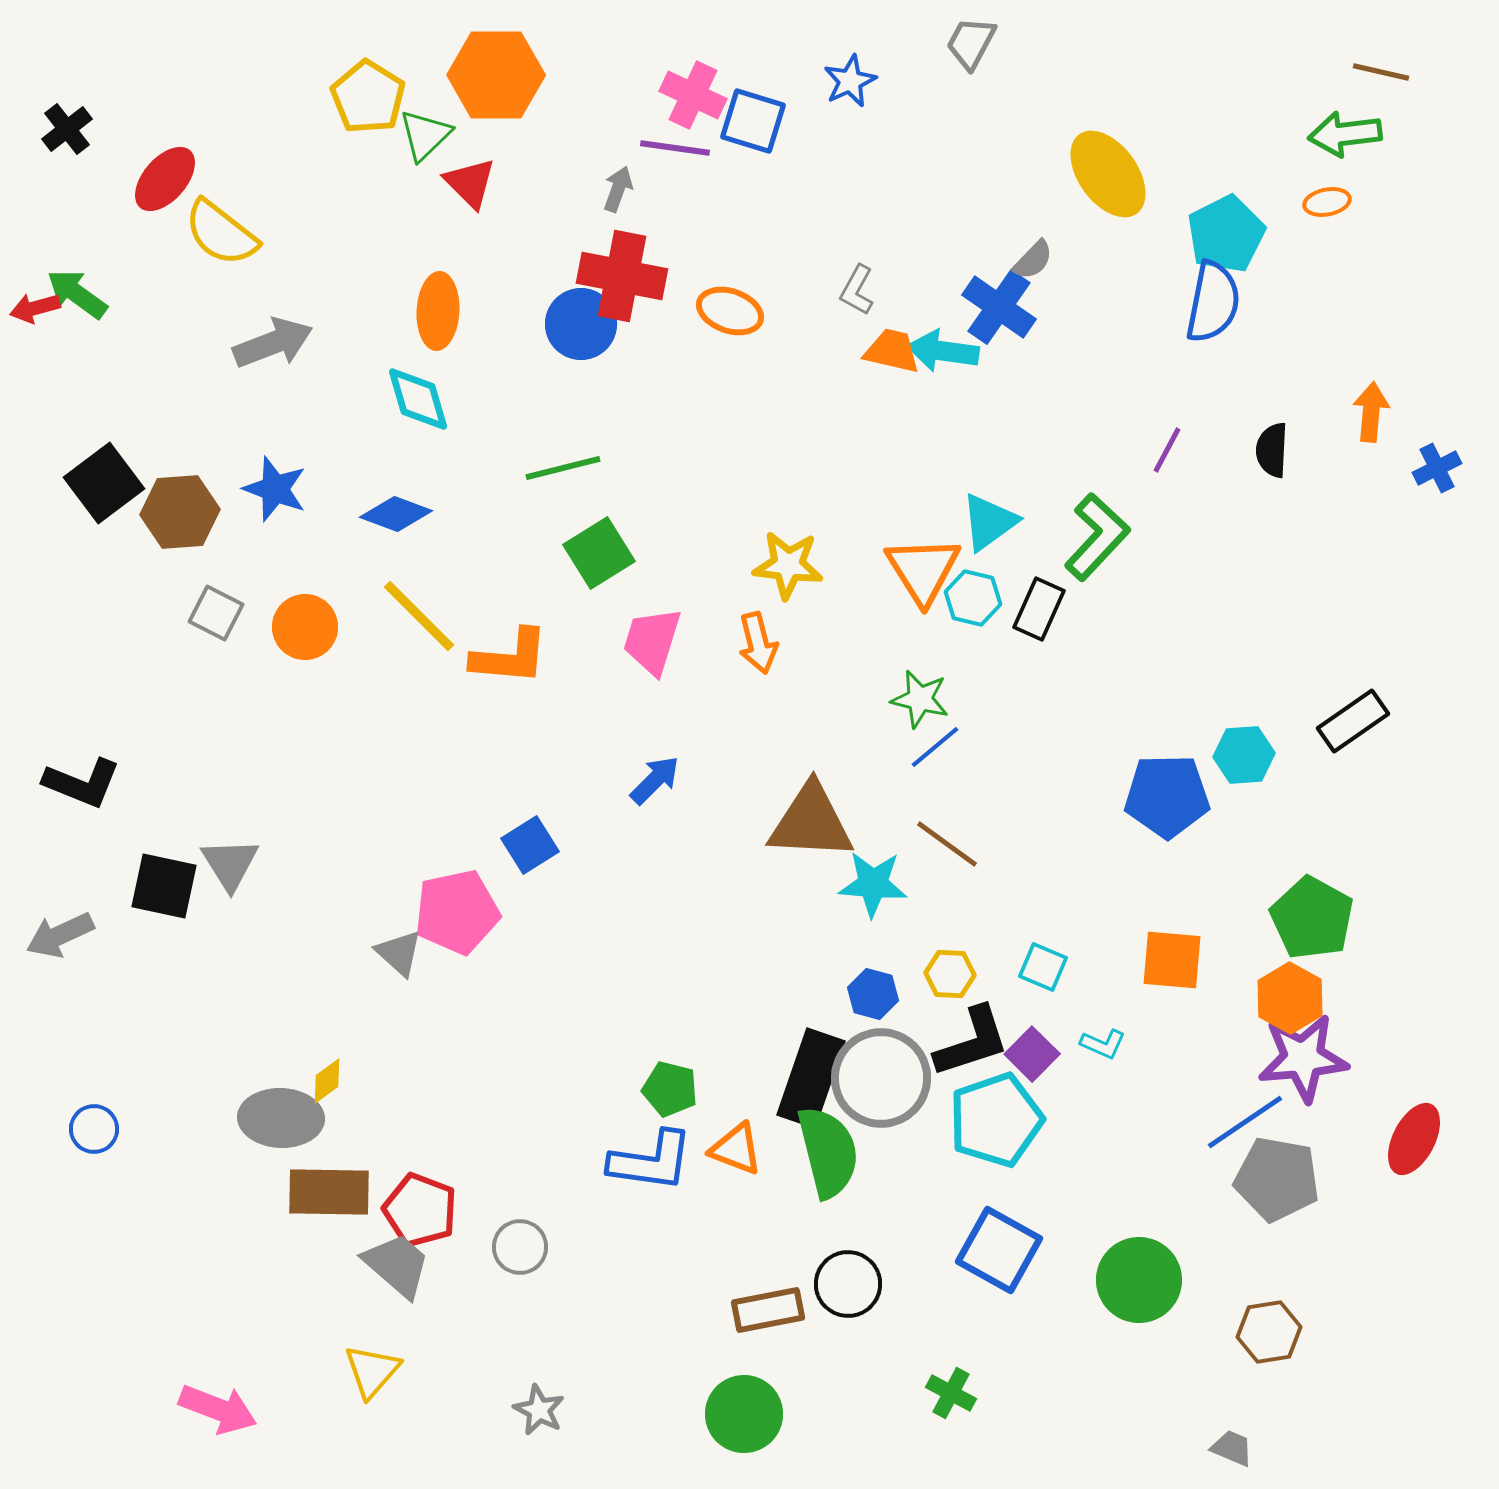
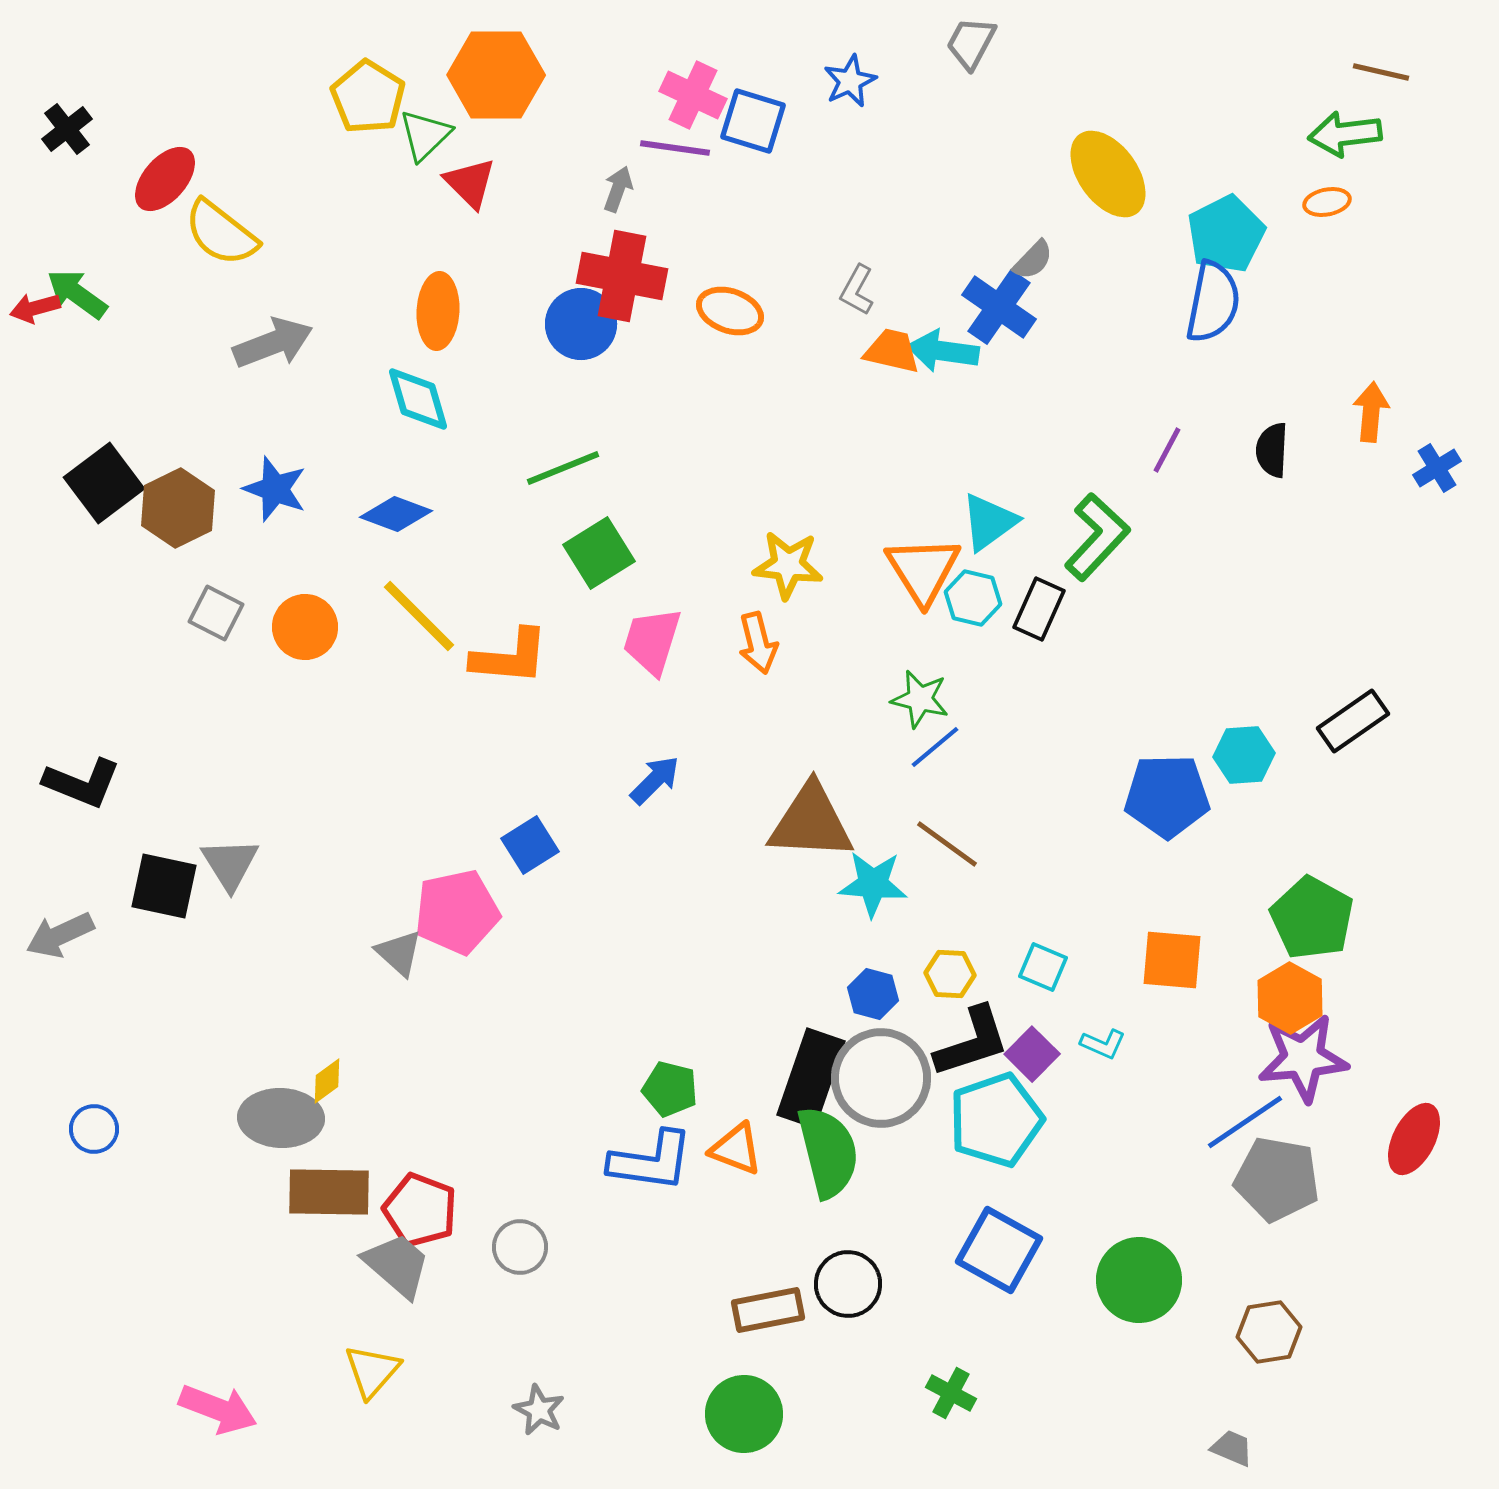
green line at (563, 468): rotated 8 degrees counterclockwise
blue cross at (1437, 468): rotated 6 degrees counterclockwise
brown hexagon at (180, 512): moved 2 px left, 4 px up; rotated 22 degrees counterclockwise
